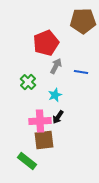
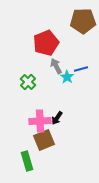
gray arrow: rotated 56 degrees counterclockwise
blue line: moved 3 px up; rotated 24 degrees counterclockwise
cyan star: moved 12 px right, 18 px up; rotated 16 degrees counterclockwise
black arrow: moved 1 px left, 1 px down
brown square: rotated 15 degrees counterclockwise
green rectangle: rotated 36 degrees clockwise
